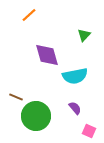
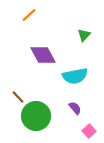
purple diamond: moved 4 px left; rotated 12 degrees counterclockwise
brown line: moved 2 px right; rotated 24 degrees clockwise
pink square: rotated 24 degrees clockwise
